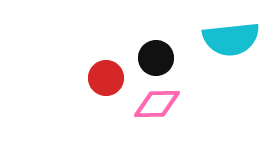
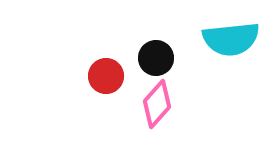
red circle: moved 2 px up
pink diamond: rotated 48 degrees counterclockwise
